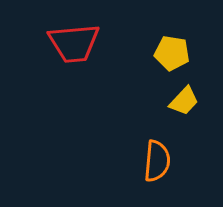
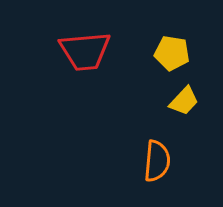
red trapezoid: moved 11 px right, 8 px down
